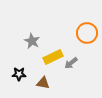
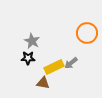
yellow rectangle: moved 1 px right, 10 px down
black star: moved 9 px right, 16 px up
